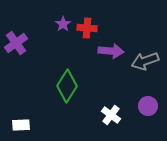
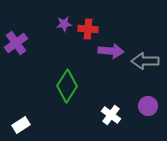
purple star: moved 1 px right; rotated 28 degrees clockwise
red cross: moved 1 px right, 1 px down
gray arrow: rotated 20 degrees clockwise
white rectangle: rotated 30 degrees counterclockwise
